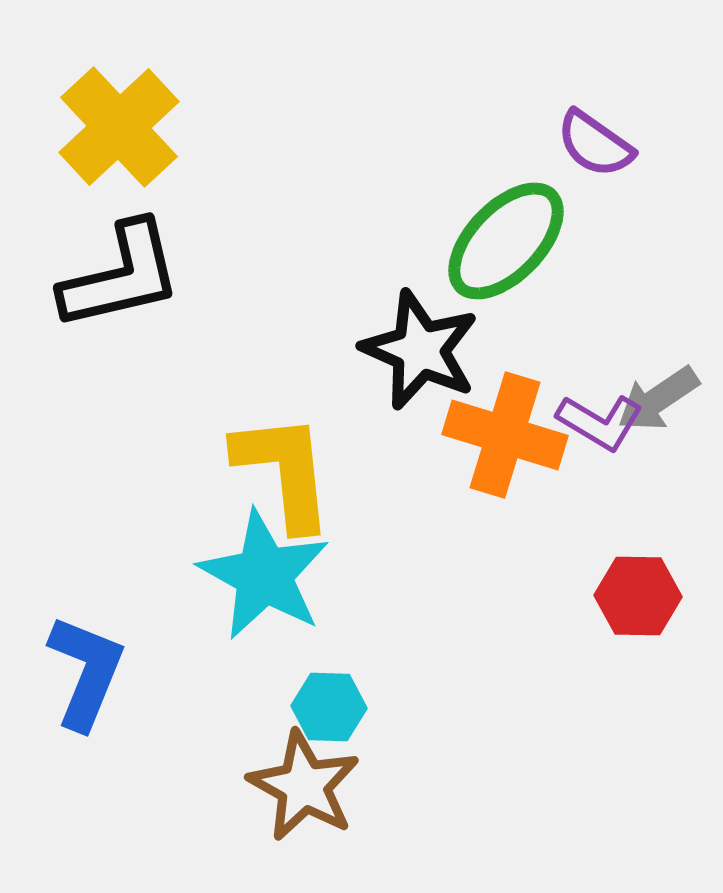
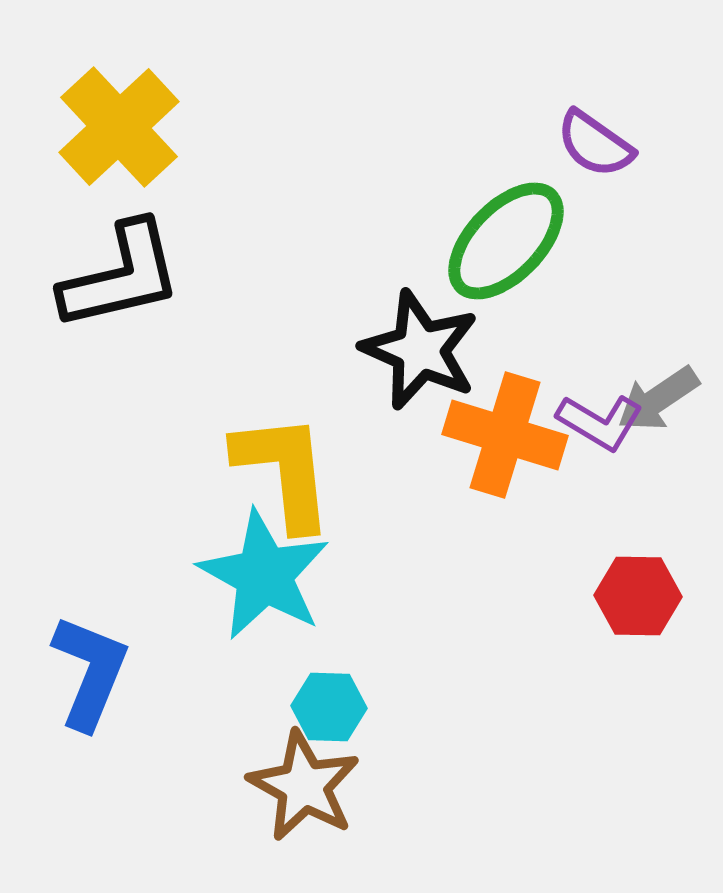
blue L-shape: moved 4 px right
